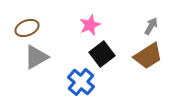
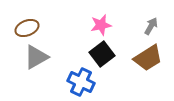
pink star: moved 11 px right; rotated 10 degrees clockwise
brown trapezoid: moved 2 px down
blue cross: rotated 16 degrees counterclockwise
